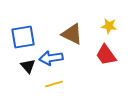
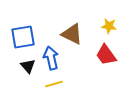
blue arrow: rotated 85 degrees clockwise
